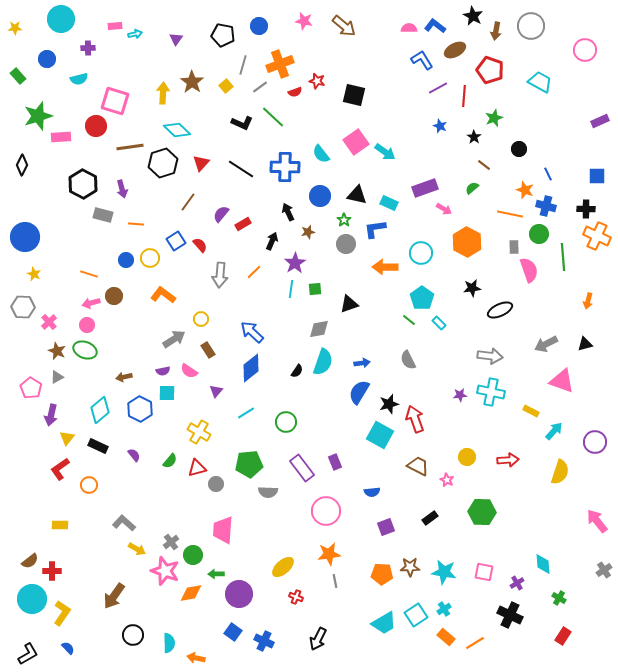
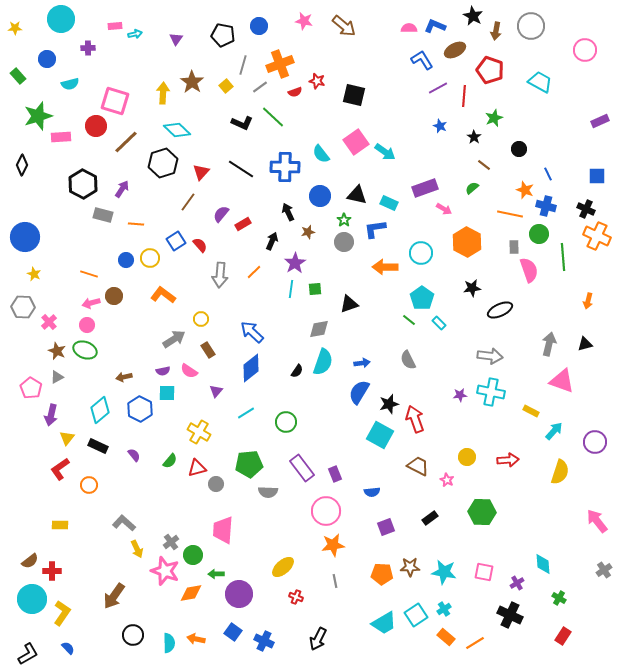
blue L-shape at (435, 26): rotated 15 degrees counterclockwise
cyan semicircle at (79, 79): moved 9 px left, 5 px down
brown line at (130, 147): moved 4 px left, 5 px up; rotated 36 degrees counterclockwise
red triangle at (201, 163): moved 9 px down
purple arrow at (122, 189): rotated 132 degrees counterclockwise
black cross at (586, 209): rotated 24 degrees clockwise
gray circle at (346, 244): moved 2 px left, 2 px up
gray arrow at (546, 344): moved 3 px right; rotated 130 degrees clockwise
purple rectangle at (335, 462): moved 12 px down
yellow arrow at (137, 549): rotated 36 degrees clockwise
orange star at (329, 554): moved 4 px right, 9 px up
orange arrow at (196, 658): moved 19 px up
